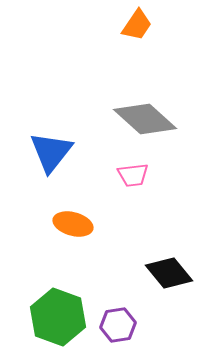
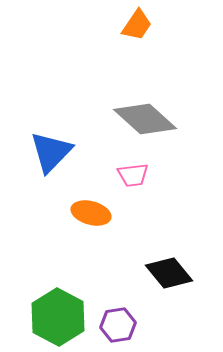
blue triangle: rotated 6 degrees clockwise
orange ellipse: moved 18 px right, 11 px up
green hexagon: rotated 8 degrees clockwise
